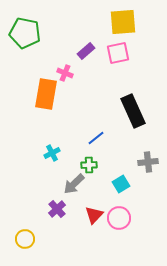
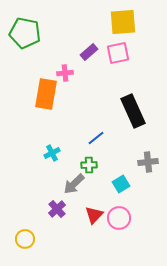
purple rectangle: moved 3 px right, 1 px down
pink cross: rotated 28 degrees counterclockwise
